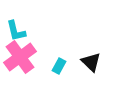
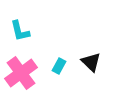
cyan L-shape: moved 4 px right
pink cross: moved 1 px right, 16 px down
